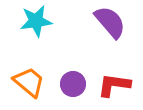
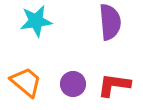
purple semicircle: rotated 36 degrees clockwise
orange trapezoid: moved 3 px left
